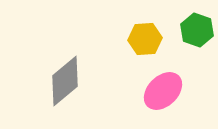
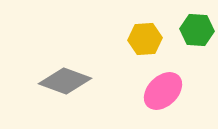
green hexagon: rotated 16 degrees counterclockwise
gray diamond: rotated 60 degrees clockwise
